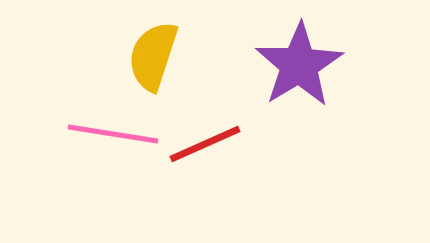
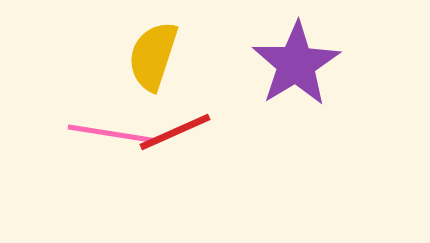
purple star: moved 3 px left, 1 px up
red line: moved 30 px left, 12 px up
